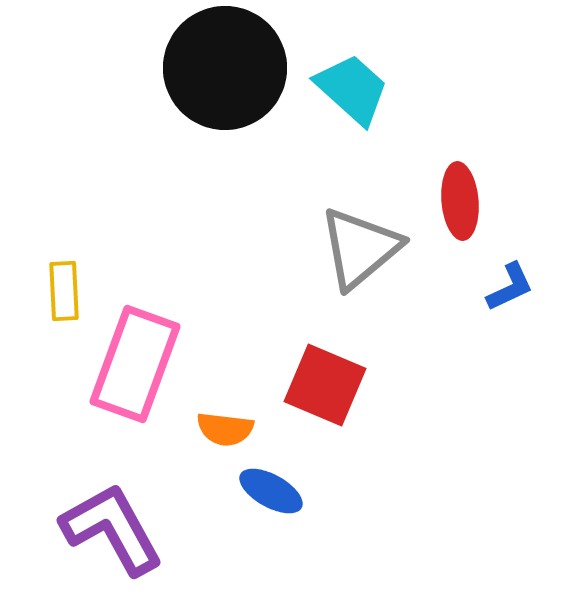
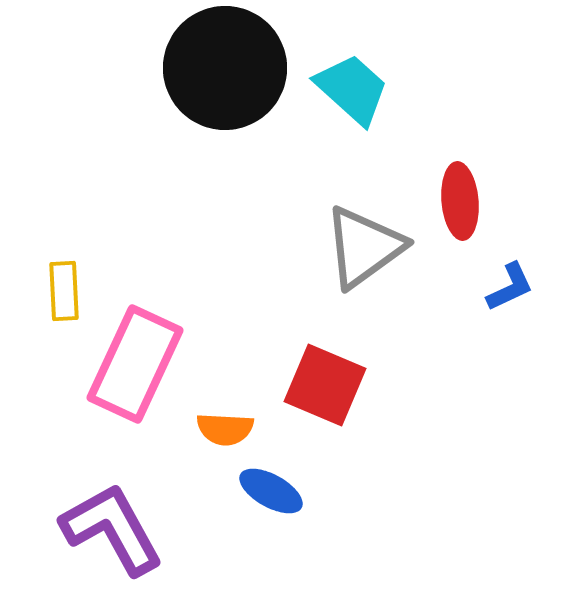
gray triangle: moved 4 px right, 1 px up; rotated 4 degrees clockwise
pink rectangle: rotated 5 degrees clockwise
orange semicircle: rotated 4 degrees counterclockwise
